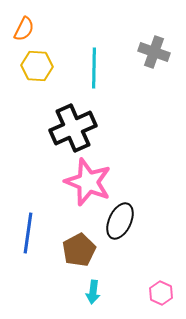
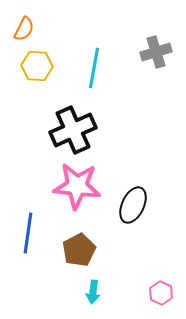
gray cross: moved 2 px right; rotated 36 degrees counterclockwise
cyan line: rotated 9 degrees clockwise
black cross: moved 2 px down
pink star: moved 11 px left, 4 px down; rotated 15 degrees counterclockwise
black ellipse: moved 13 px right, 16 px up
